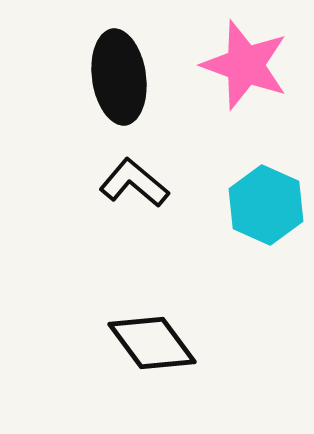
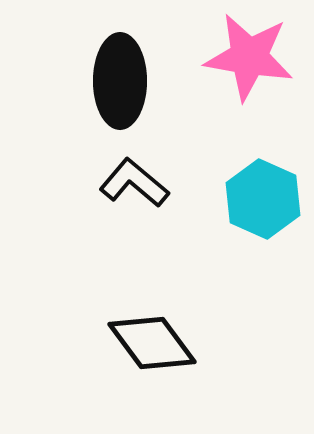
pink star: moved 4 px right, 8 px up; rotated 10 degrees counterclockwise
black ellipse: moved 1 px right, 4 px down; rotated 8 degrees clockwise
cyan hexagon: moved 3 px left, 6 px up
